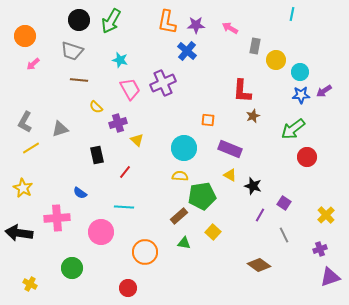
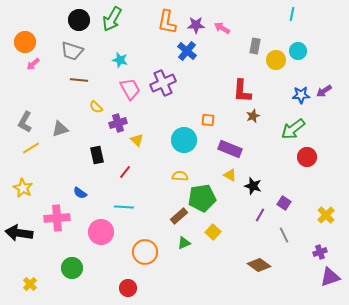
green arrow at (111, 21): moved 1 px right, 2 px up
pink arrow at (230, 28): moved 8 px left
orange circle at (25, 36): moved 6 px down
cyan circle at (300, 72): moved 2 px left, 21 px up
cyan circle at (184, 148): moved 8 px up
green pentagon at (202, 196): moved 2 px down
green triangle at (184, 243): rotated 32 degrees counterclockwise
purple cross at (320, 249): moved 3 px down
yellow cross at (30, 284): rotated 16 degrees clockwise
